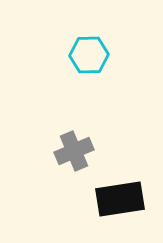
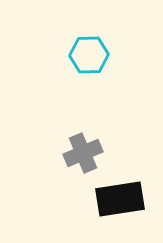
gray cross: moved 9 px right, 2 px down
